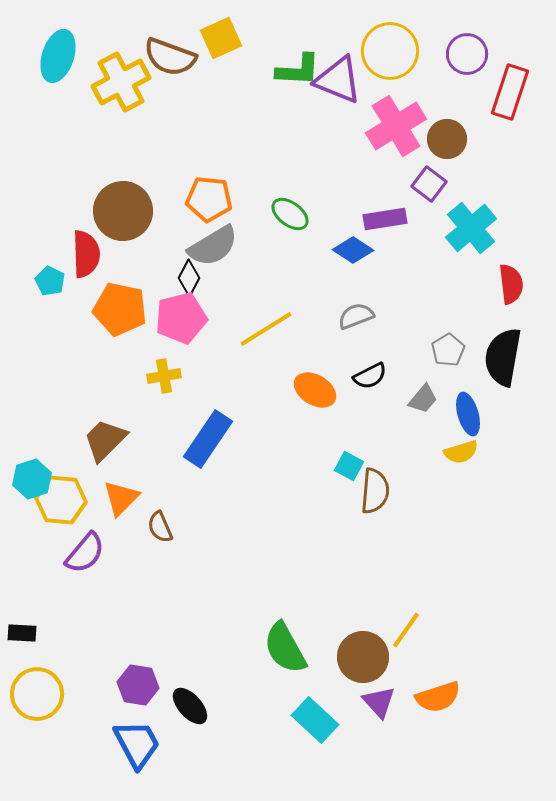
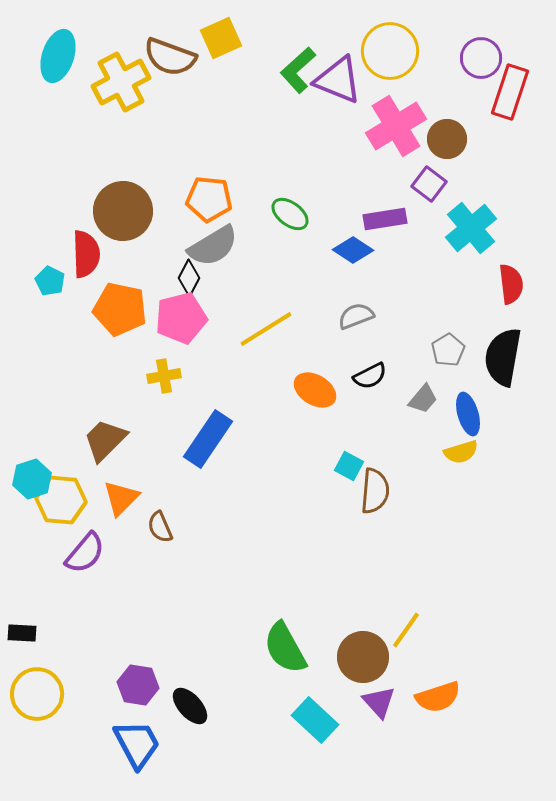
purple circle at (467, 54): moved 14 px right, 4 px down
green L-shape at (298, 70): rotated 135 degrees clockwise
